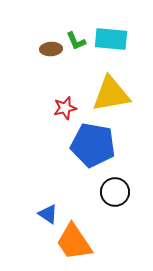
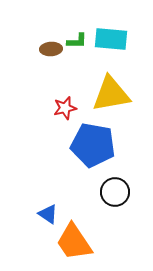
green L-shape: moved 1 px right; rotated 65 degrees counterclockwise
